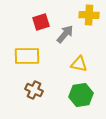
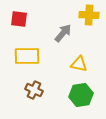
red square: moved 22 px left, 3 px up; rotated 24 degrees clockwise
gray arrow: moved 2 px left, 1 px up
